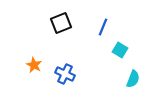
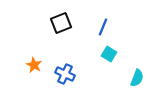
cyan square: moved 11 px left, 4 px down
cyan semicircle: moved 4 px right, 1 px up
